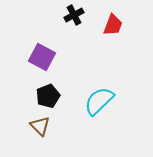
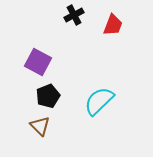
purple square: moved 4 px left, 5 px down
